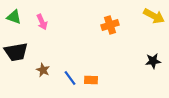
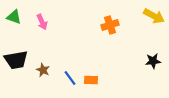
black trapezoid: moved 8 px down
